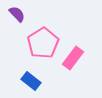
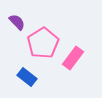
purple semicircle: moved 8 px down
blue rectangle: moved 4 px left, 4 px up
